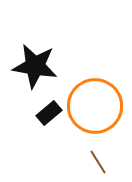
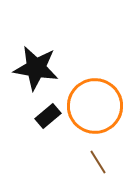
black star: moved 1 px right, 2 px down
black rectangle: moved 1 px left, 3 px down
